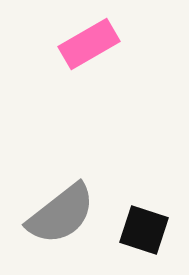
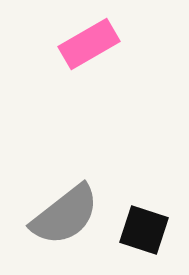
gray semicircle: moved 4 px right, 1 px down
